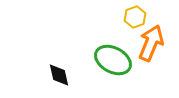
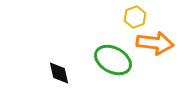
orange arrow: moved 4 px right; rotated 75 degrees clockwise
black diamond: moved 2 px up
